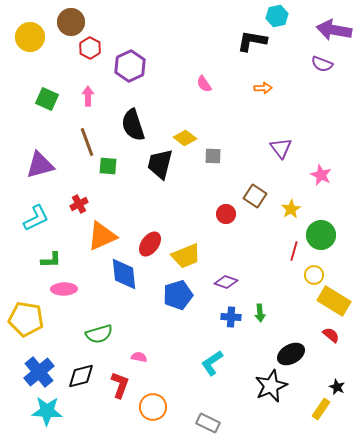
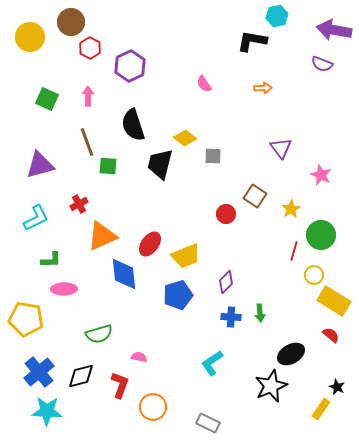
purple diamond at (226, 282): rotated 65 degrees counterclockwise
